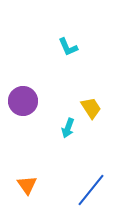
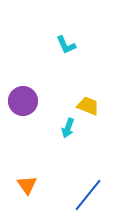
cyan L-shape: moved 2 px left, 2 px up
yellow trapezoid: moved 3 px left, 2 px up; rotated 35 degrees counterclockwise
blue line: moved 3 px left, 5 px down
